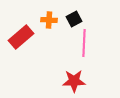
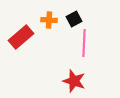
red star: rotated 20 degrees clockwise
